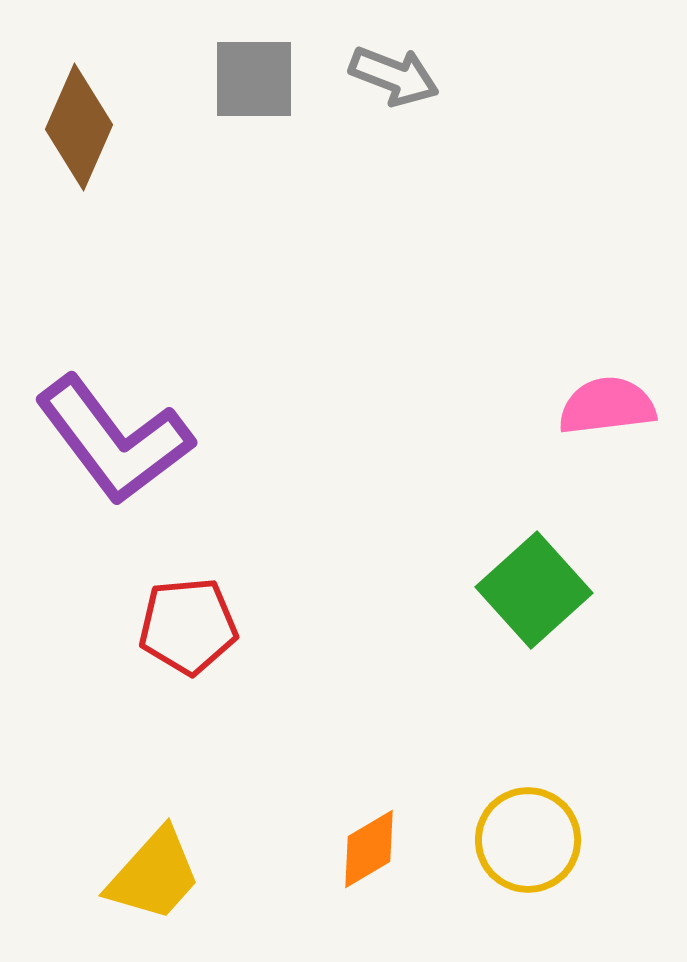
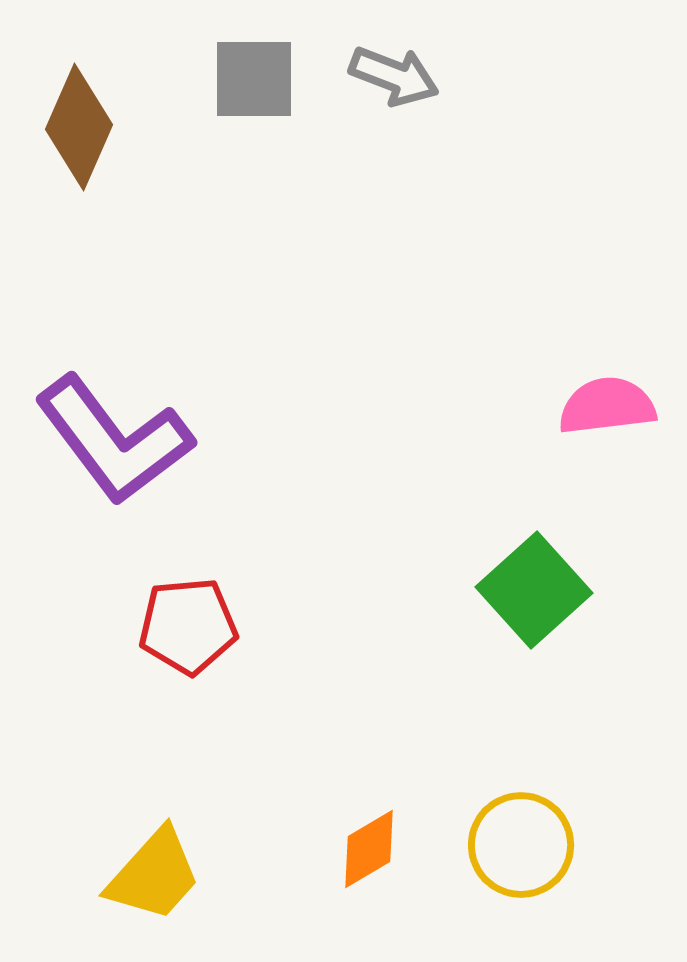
yellow circle: moved 7 px left, 5 px down
